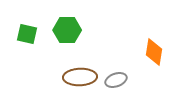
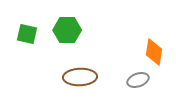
gray ellipse: moved 22 px right
